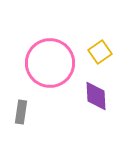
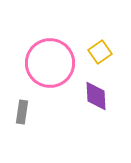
gray rectangle: moved 1 px right
